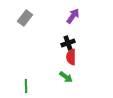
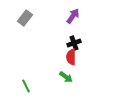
black cross: moved 6 px right
green line: rotated 24 degrees counterclockwise
